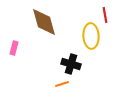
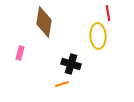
red line: moved 3 px right, 2 px up
brown diamond: rotated 24 degrees clockwise
yellow ellipse: moved 7 px right
pink rectangle: moved 6 px right, 5 px down
